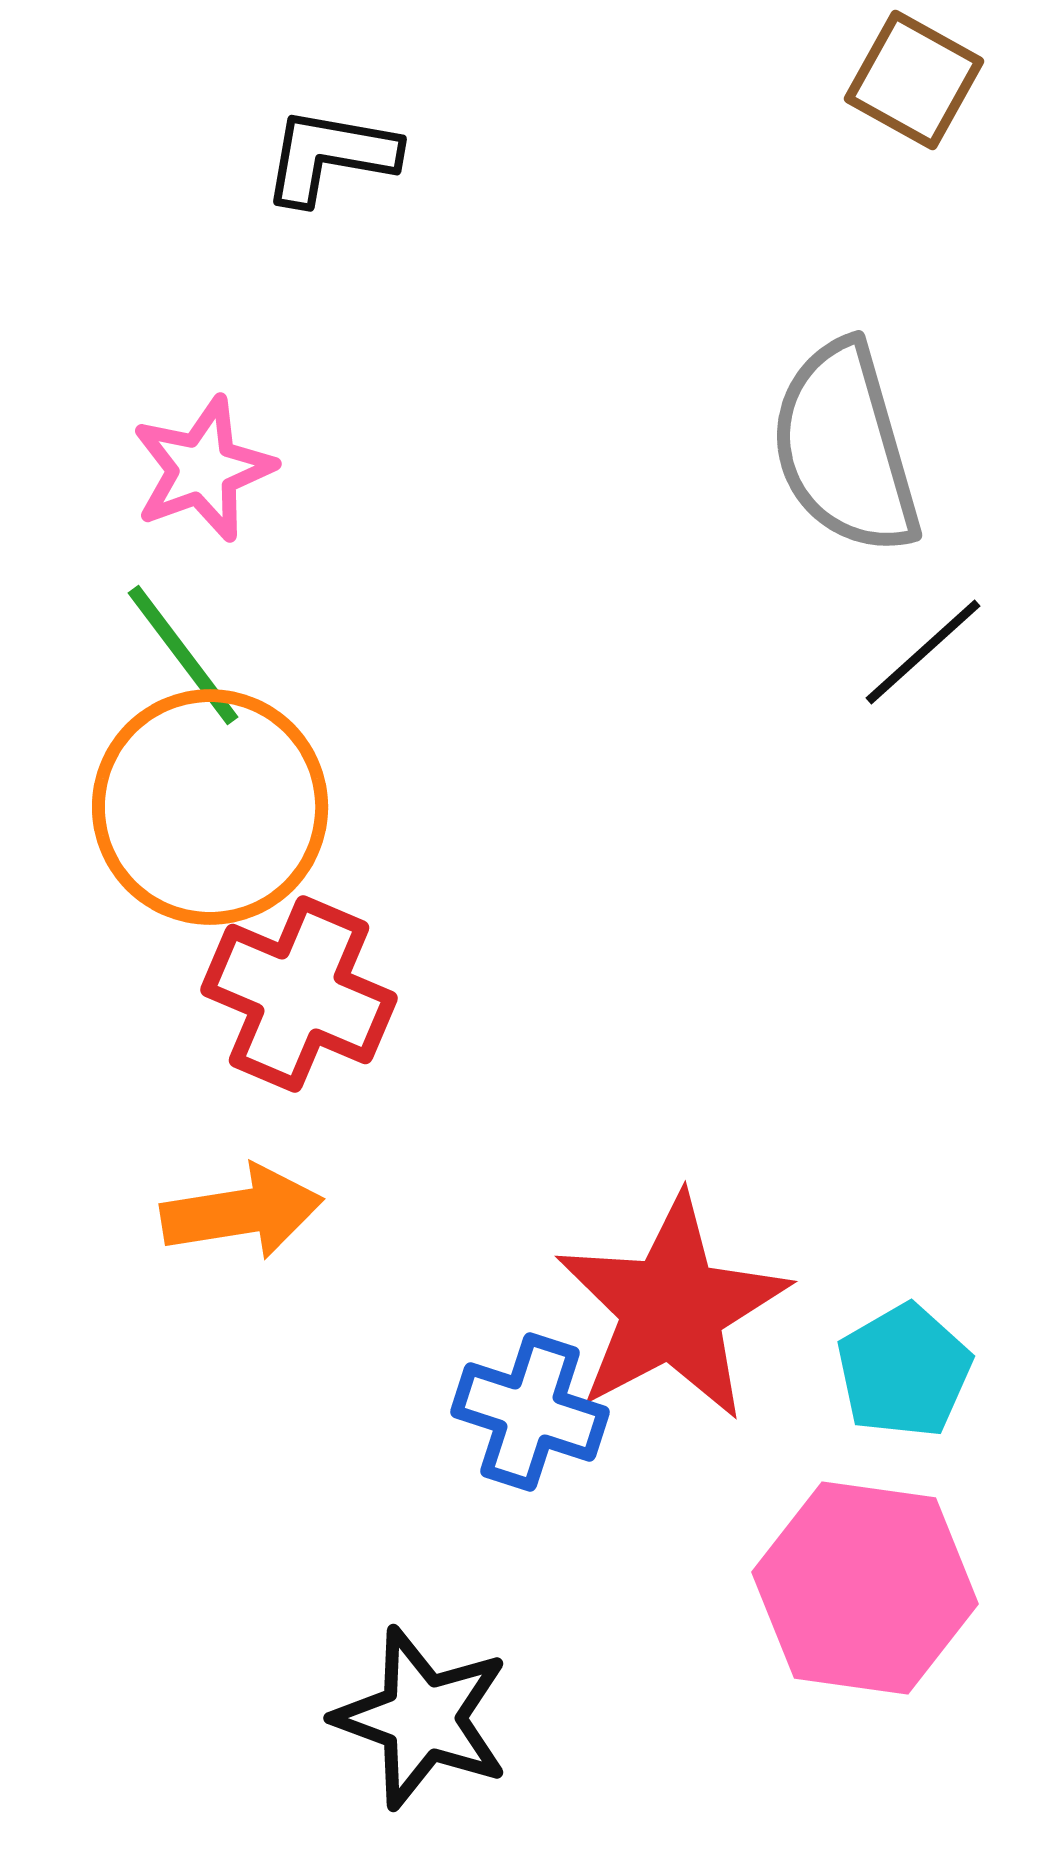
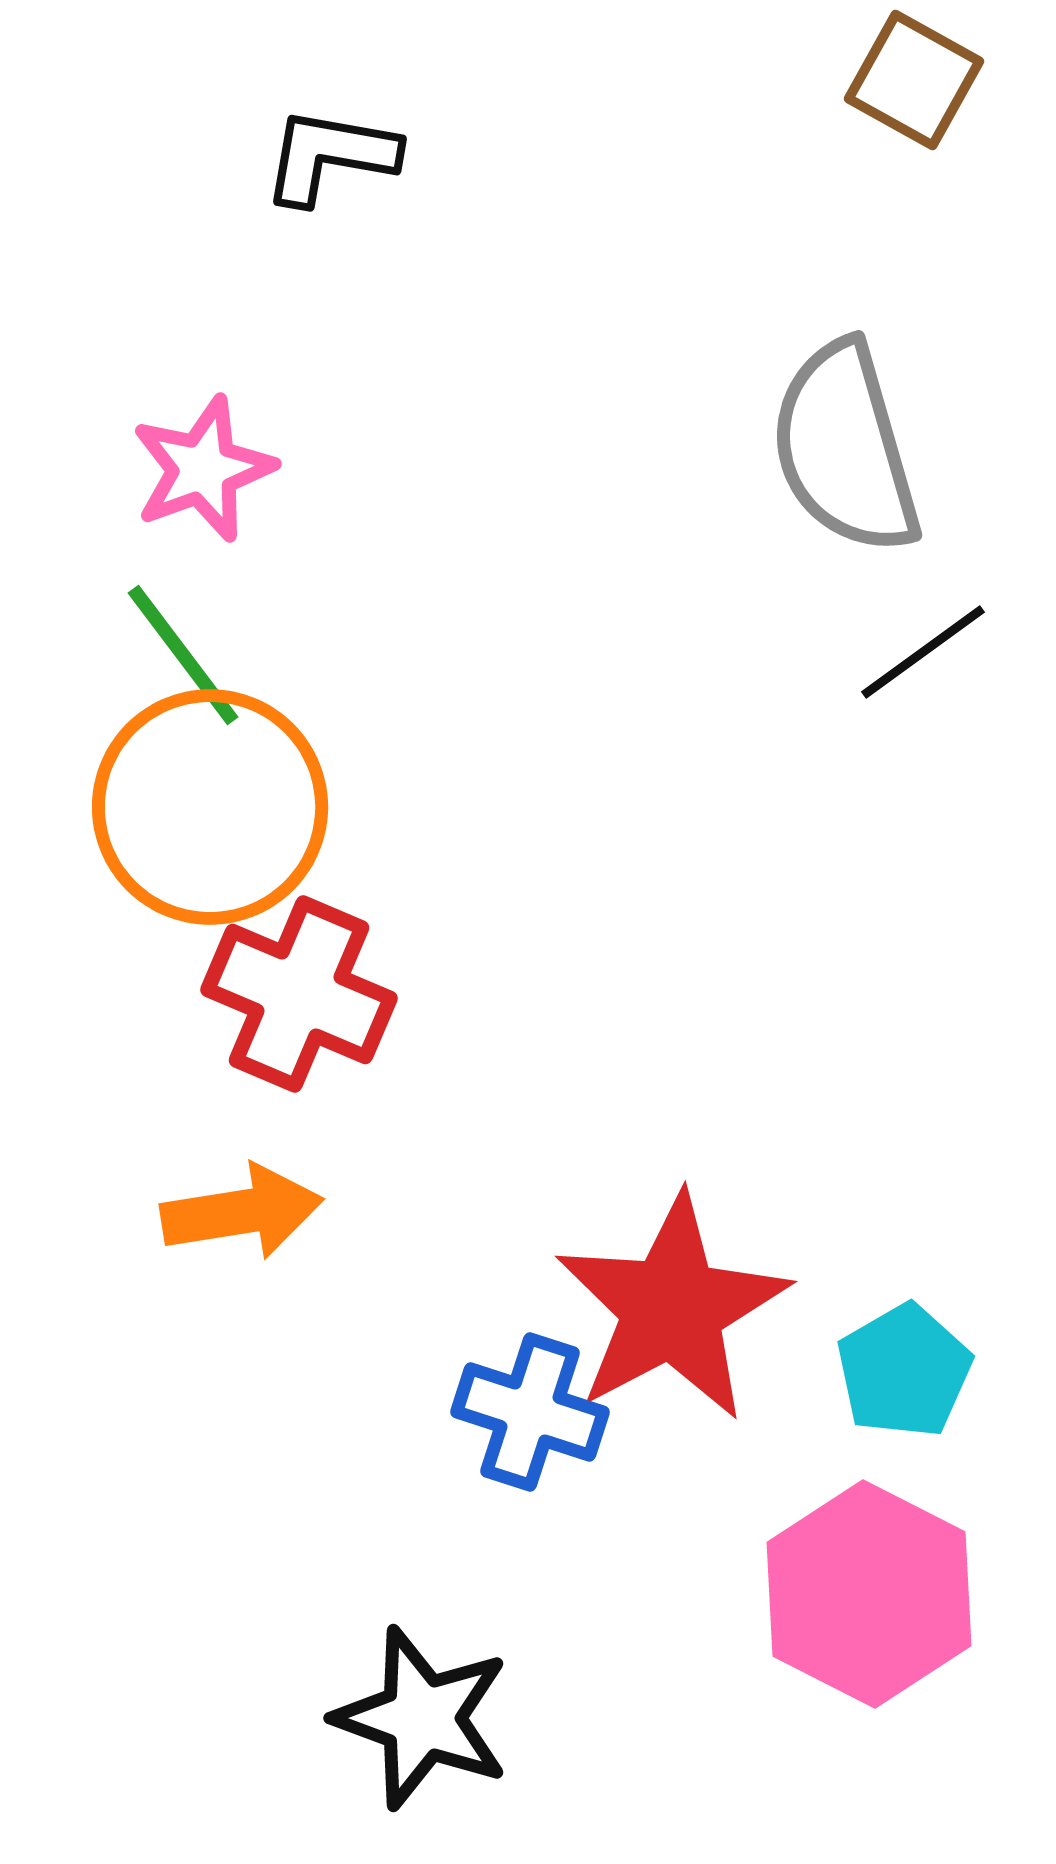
black line: rotated 6 degrees clockwise
pink hexagon: moved 4 px right, 6 px down; rotated 19 degrees clockwise
